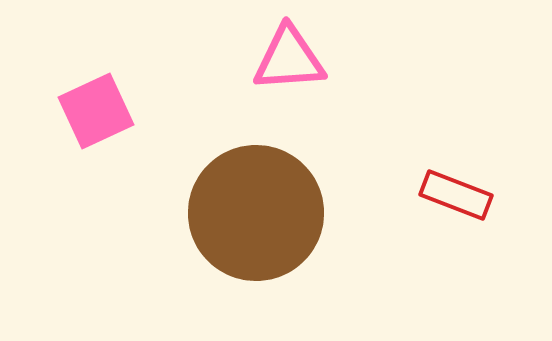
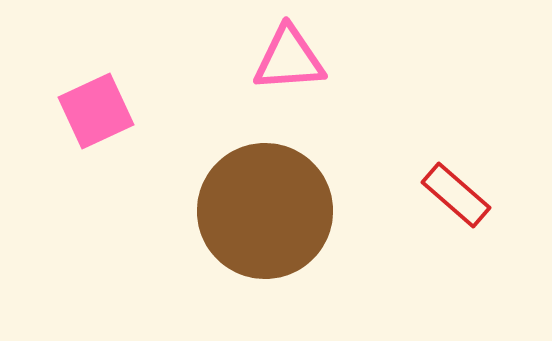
red rectangle: rotated 20 degrees clockwise
brown circle: moved 9 px right, 2 px up
